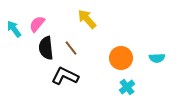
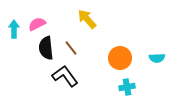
pink semicircle: rotated 24 degrees clockwise
cyan arrow: rotated 36 degrees clockwise
orange circle: moved 1 px left
black L-shape: rotated 28 degrees clockwise
cyan cross: rotated 28 degrees clockwise
